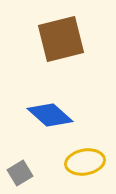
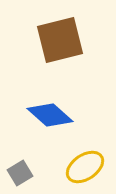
brown square: moved 1 px left, 1 px down
yellow ellipse: moved 5 px down; rotated 24 degrees counterclockwise
